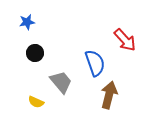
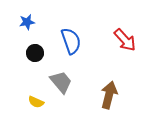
blue semicircle: moved 24 px left, 22 px up
